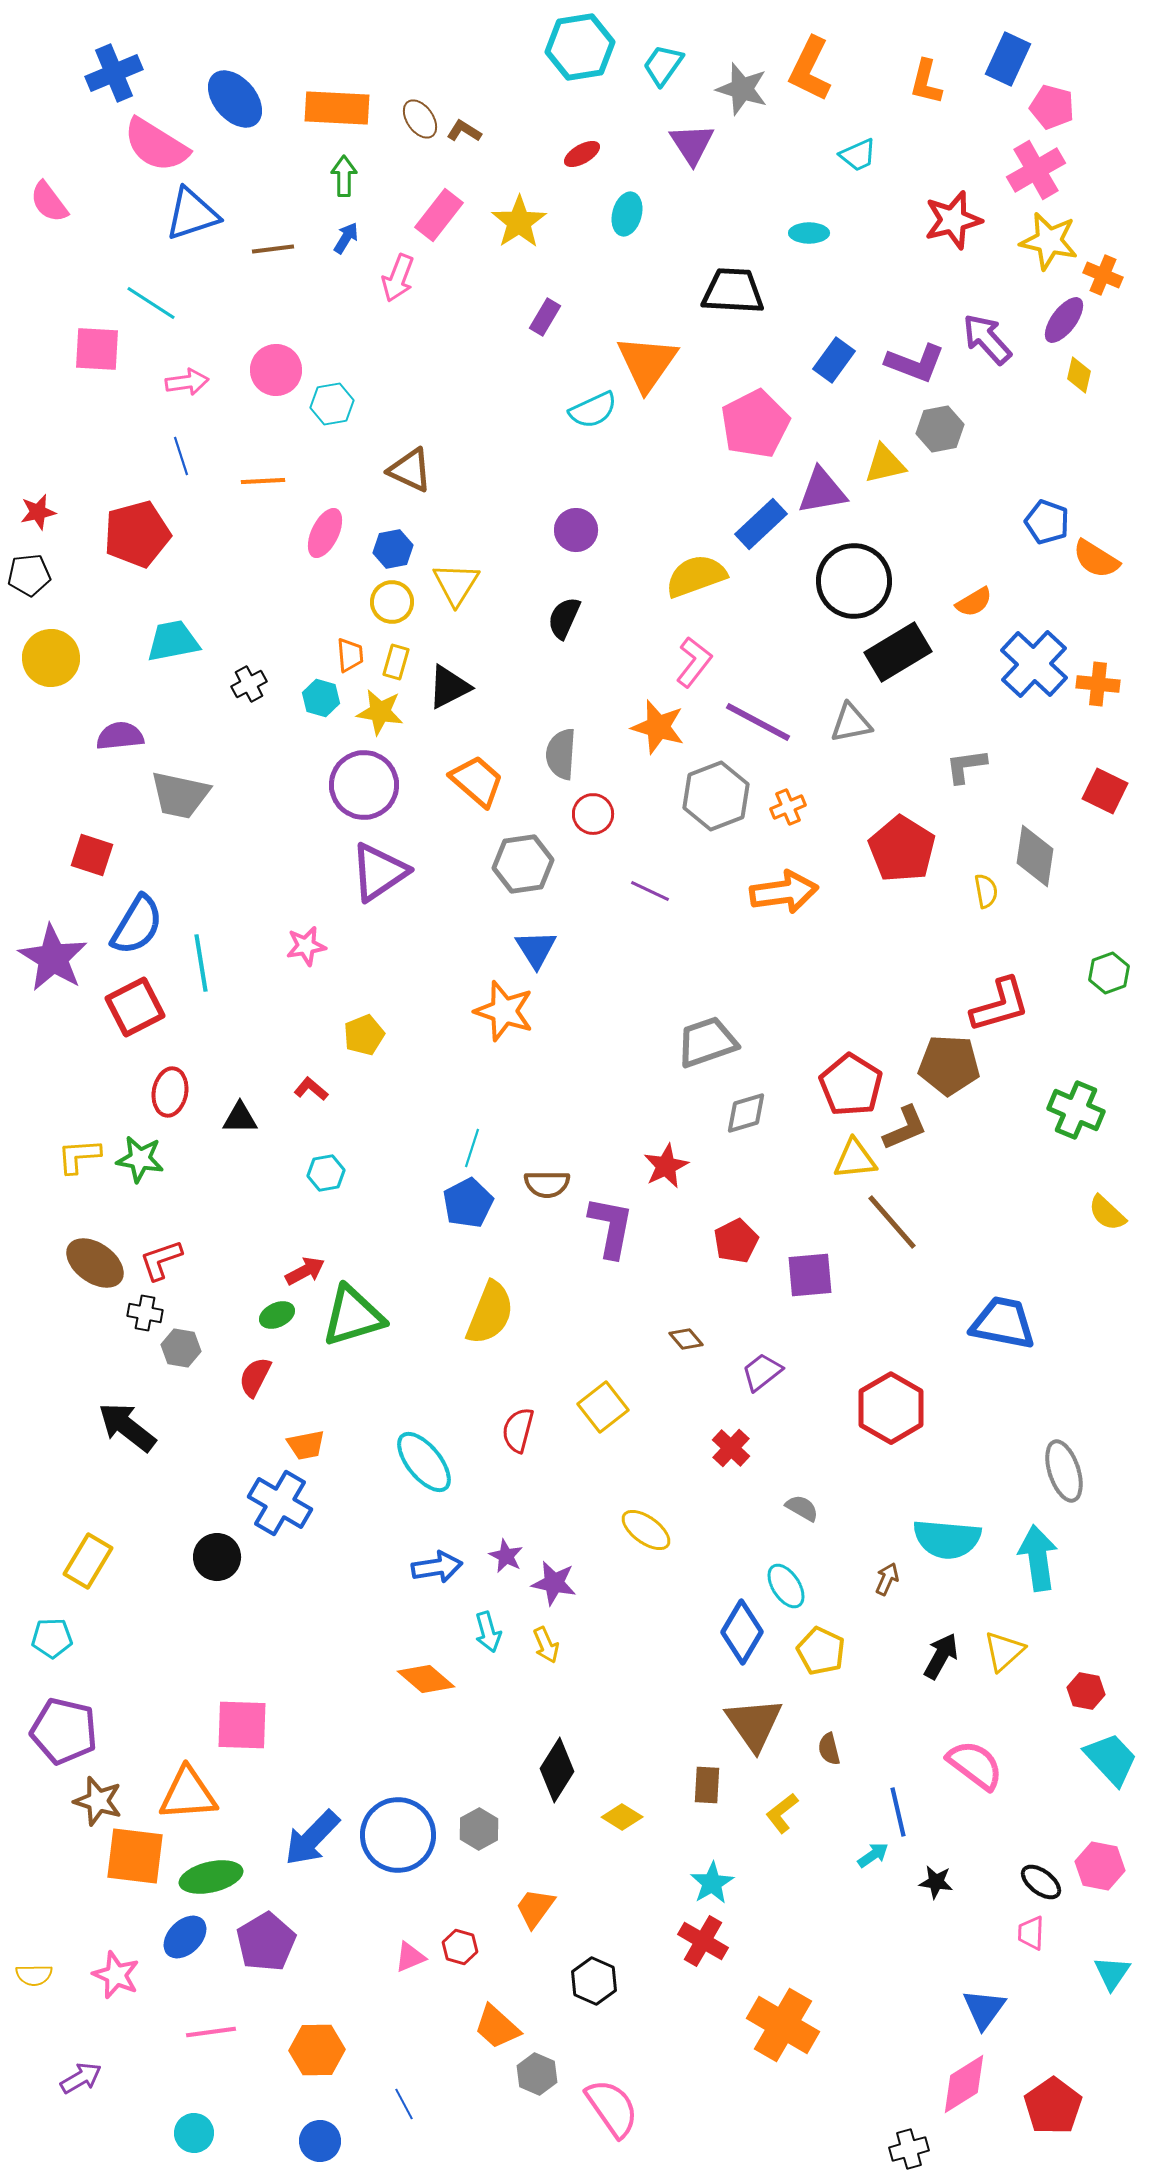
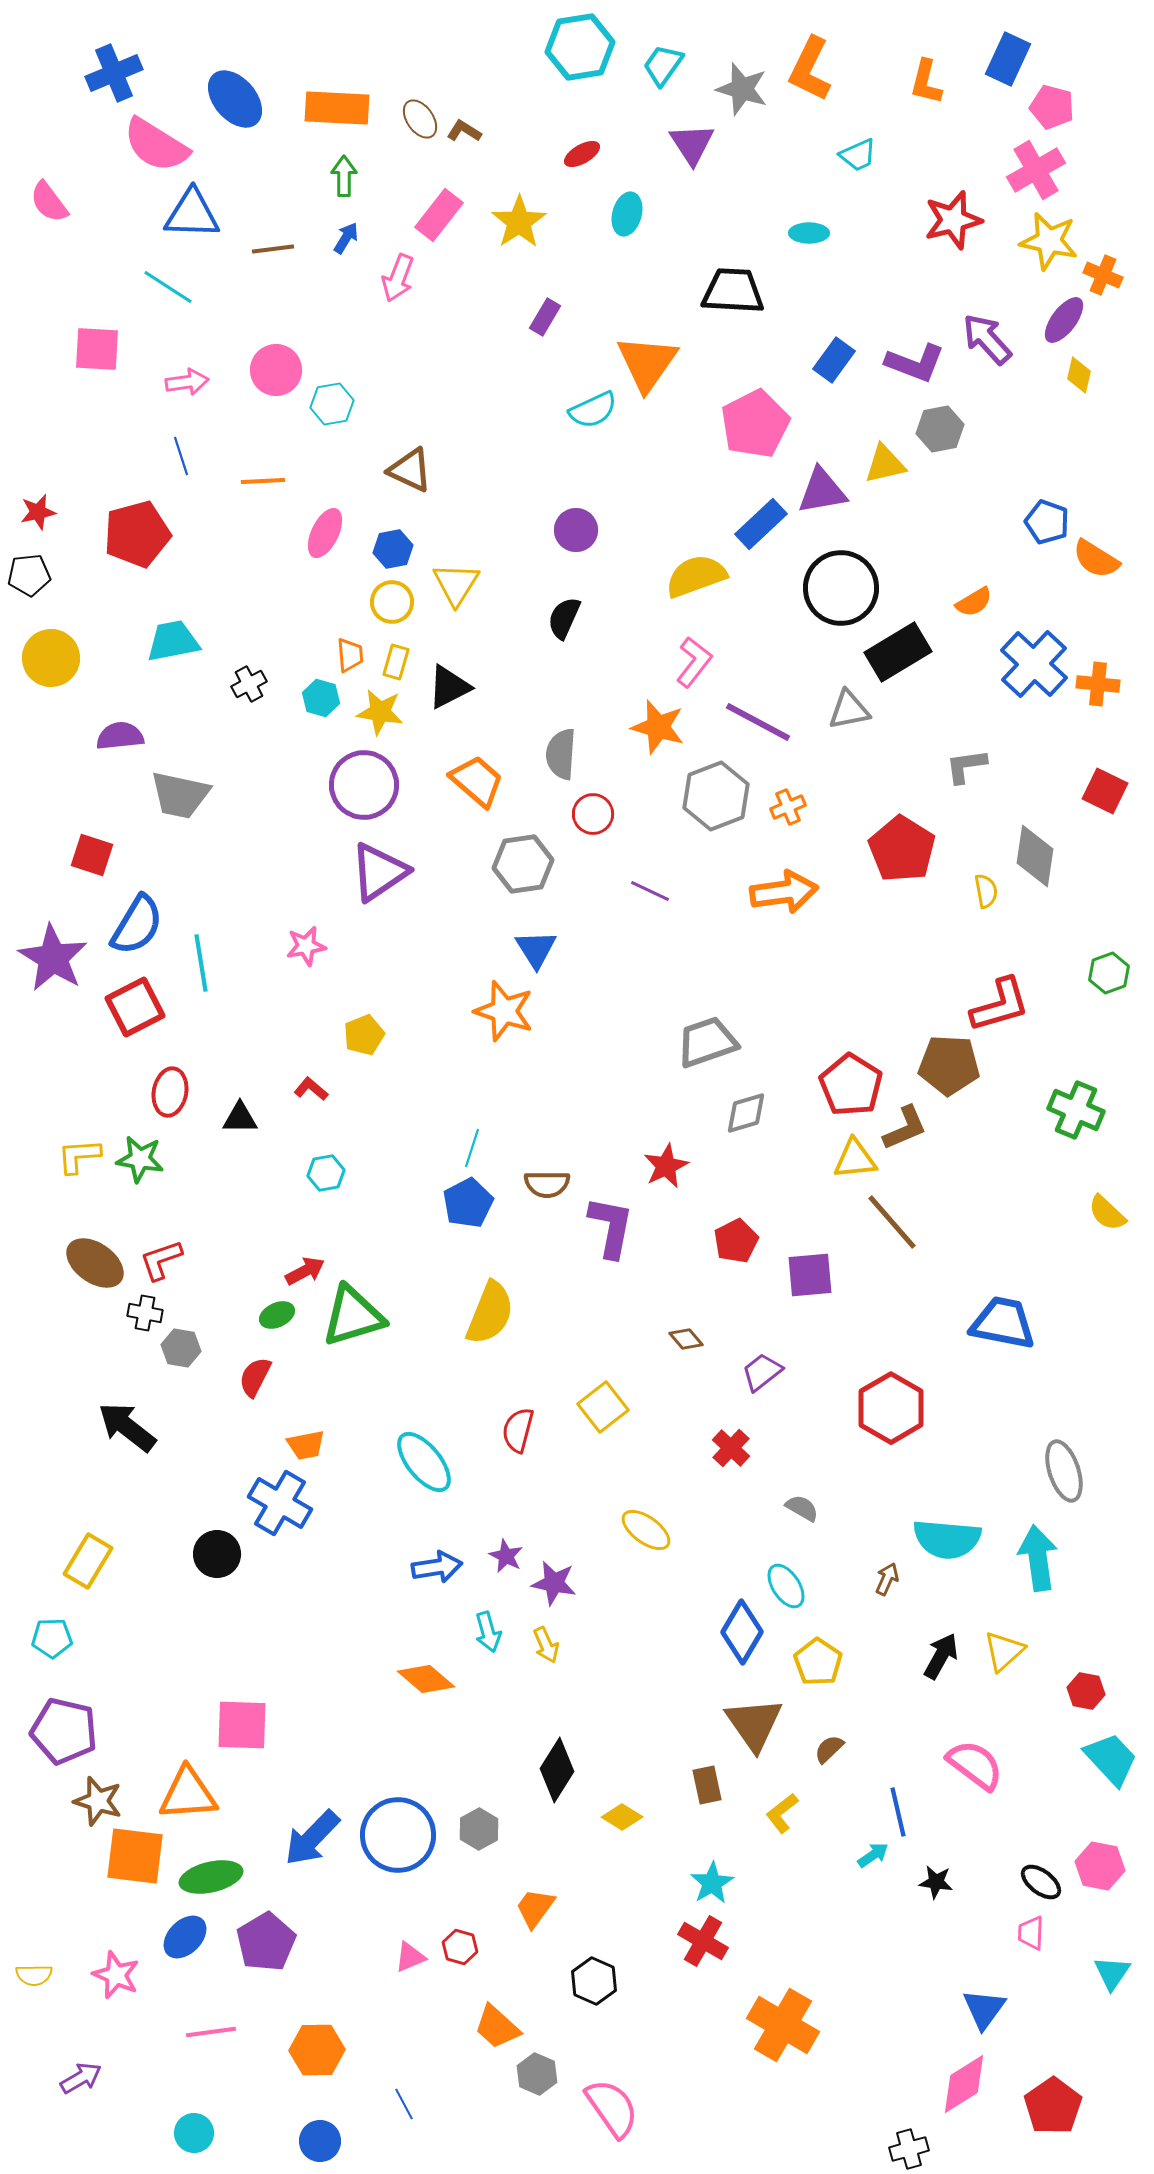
blue triangle at (192, 214): rotated 20 degrees clockwise
cyan line at (151, 303): moved 17 px right, 16 px up
black circle at (854, 581): moved 13 px left, 7 px down
gray triangle at (851, 723): moved 2 px left, 13 px up
black circle at (217, 1557): moved 3 px up
yellow pentagon at (821, 1651): moved 3 px left, 11 px down; rotated 9 degrees clockwise
brown semicircle at (829, 1749): rotated 60 degrees clockwise
brown rectangle at (707, 1785): rotated 15 degrees counterclockwise
